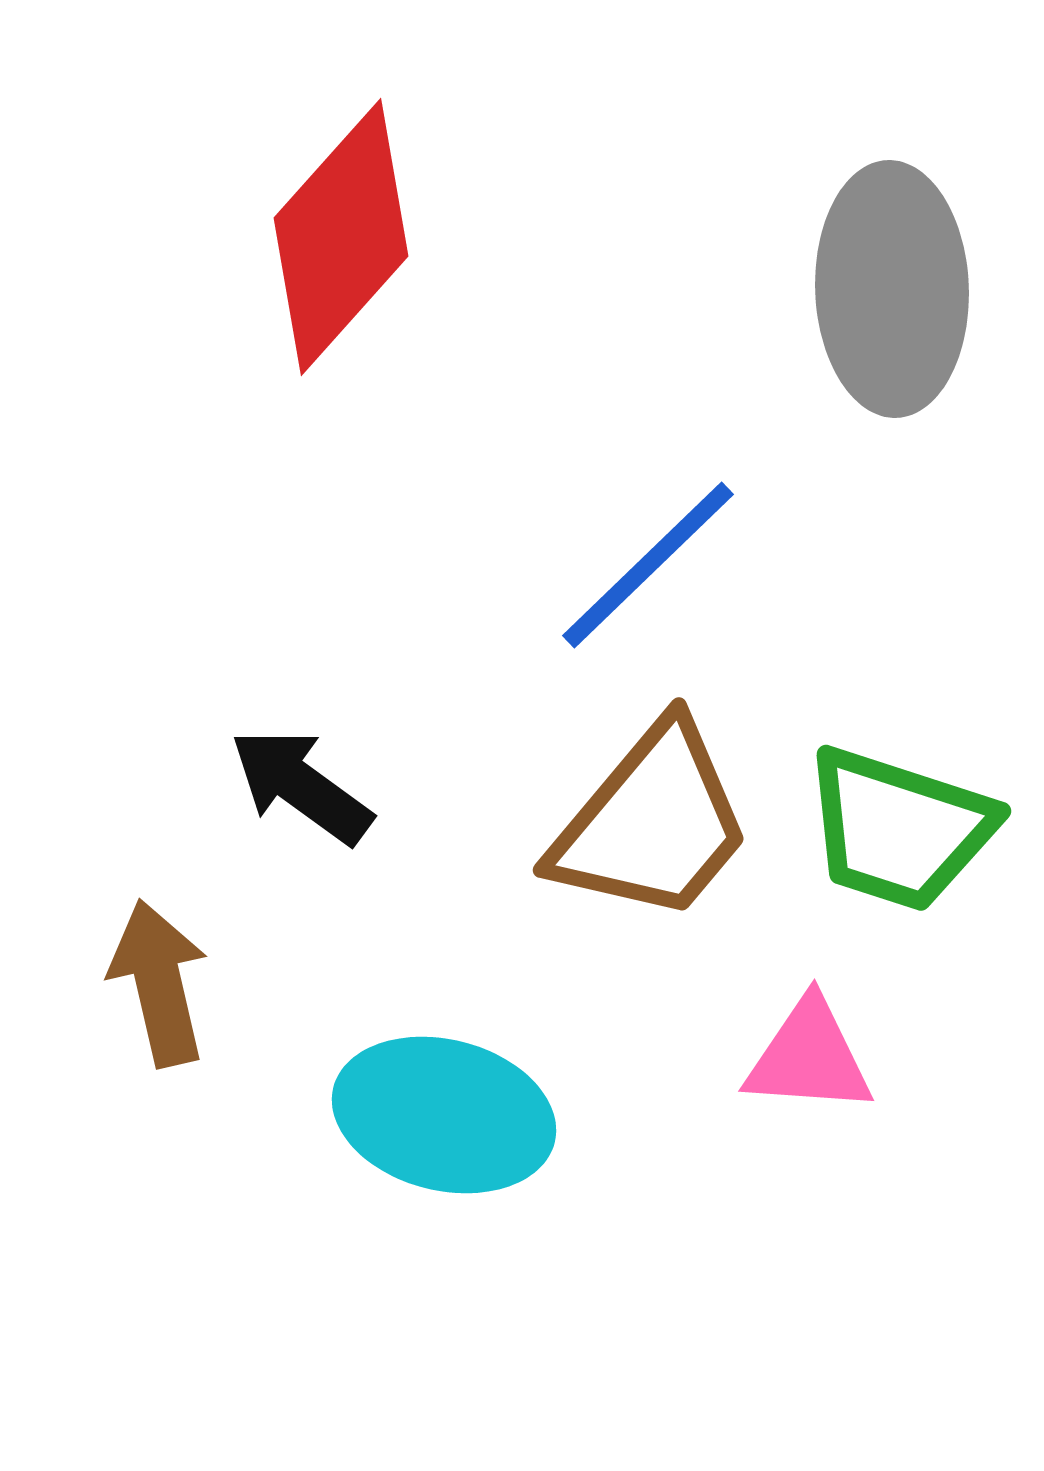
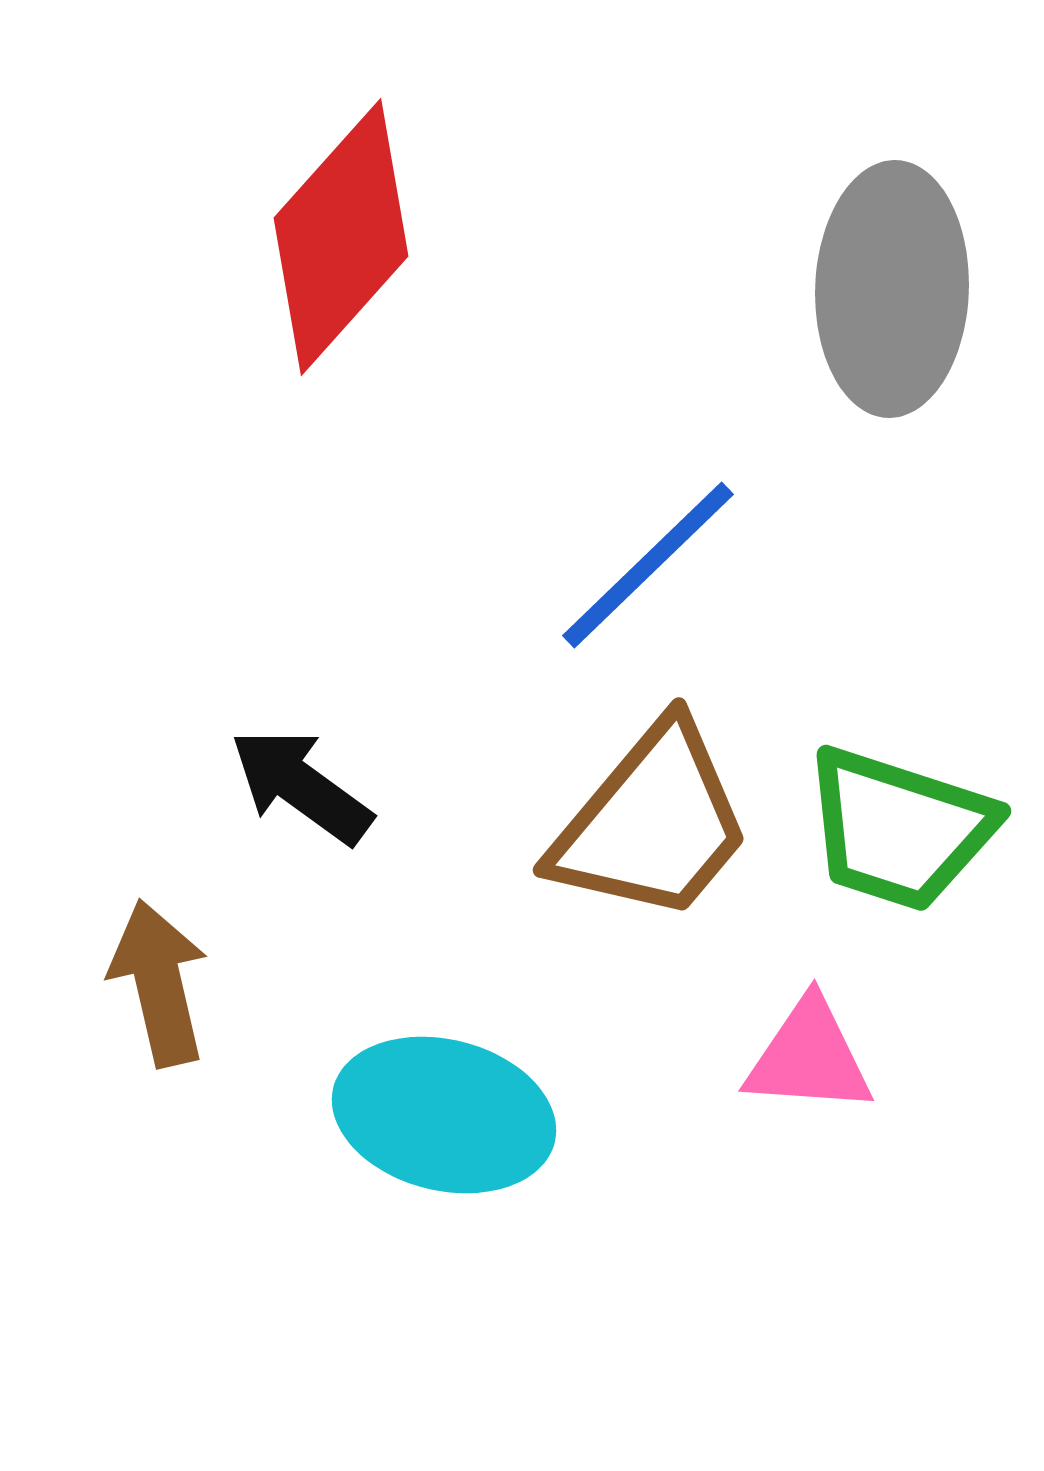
gray ellipse: rotated 4 degrees clockwise
